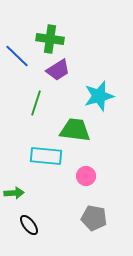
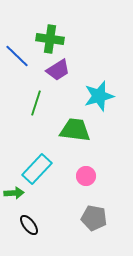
cyan rectangle: moved 9 px left, 13 px down; rotated 52 degrees counterclockwise
